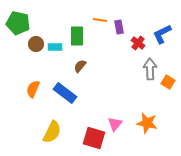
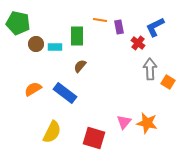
blue L-shape: moved 7 px left, 7 px up
orange semicircle: rotated 36 degrees clockwise
pink triangle: moved 9 px right, 2 px up
